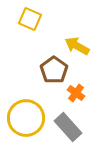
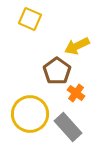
yellow arrow: rotated 55 degrees counterclockwise
brown pentagon: moved 3 px right, 1 px down
yellow circle: moved 4 px right, 4 px up
